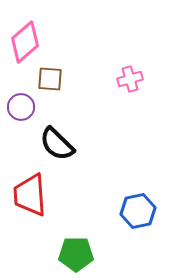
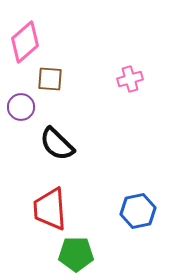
red trapezoid: moved 20 px right, 14 px down
